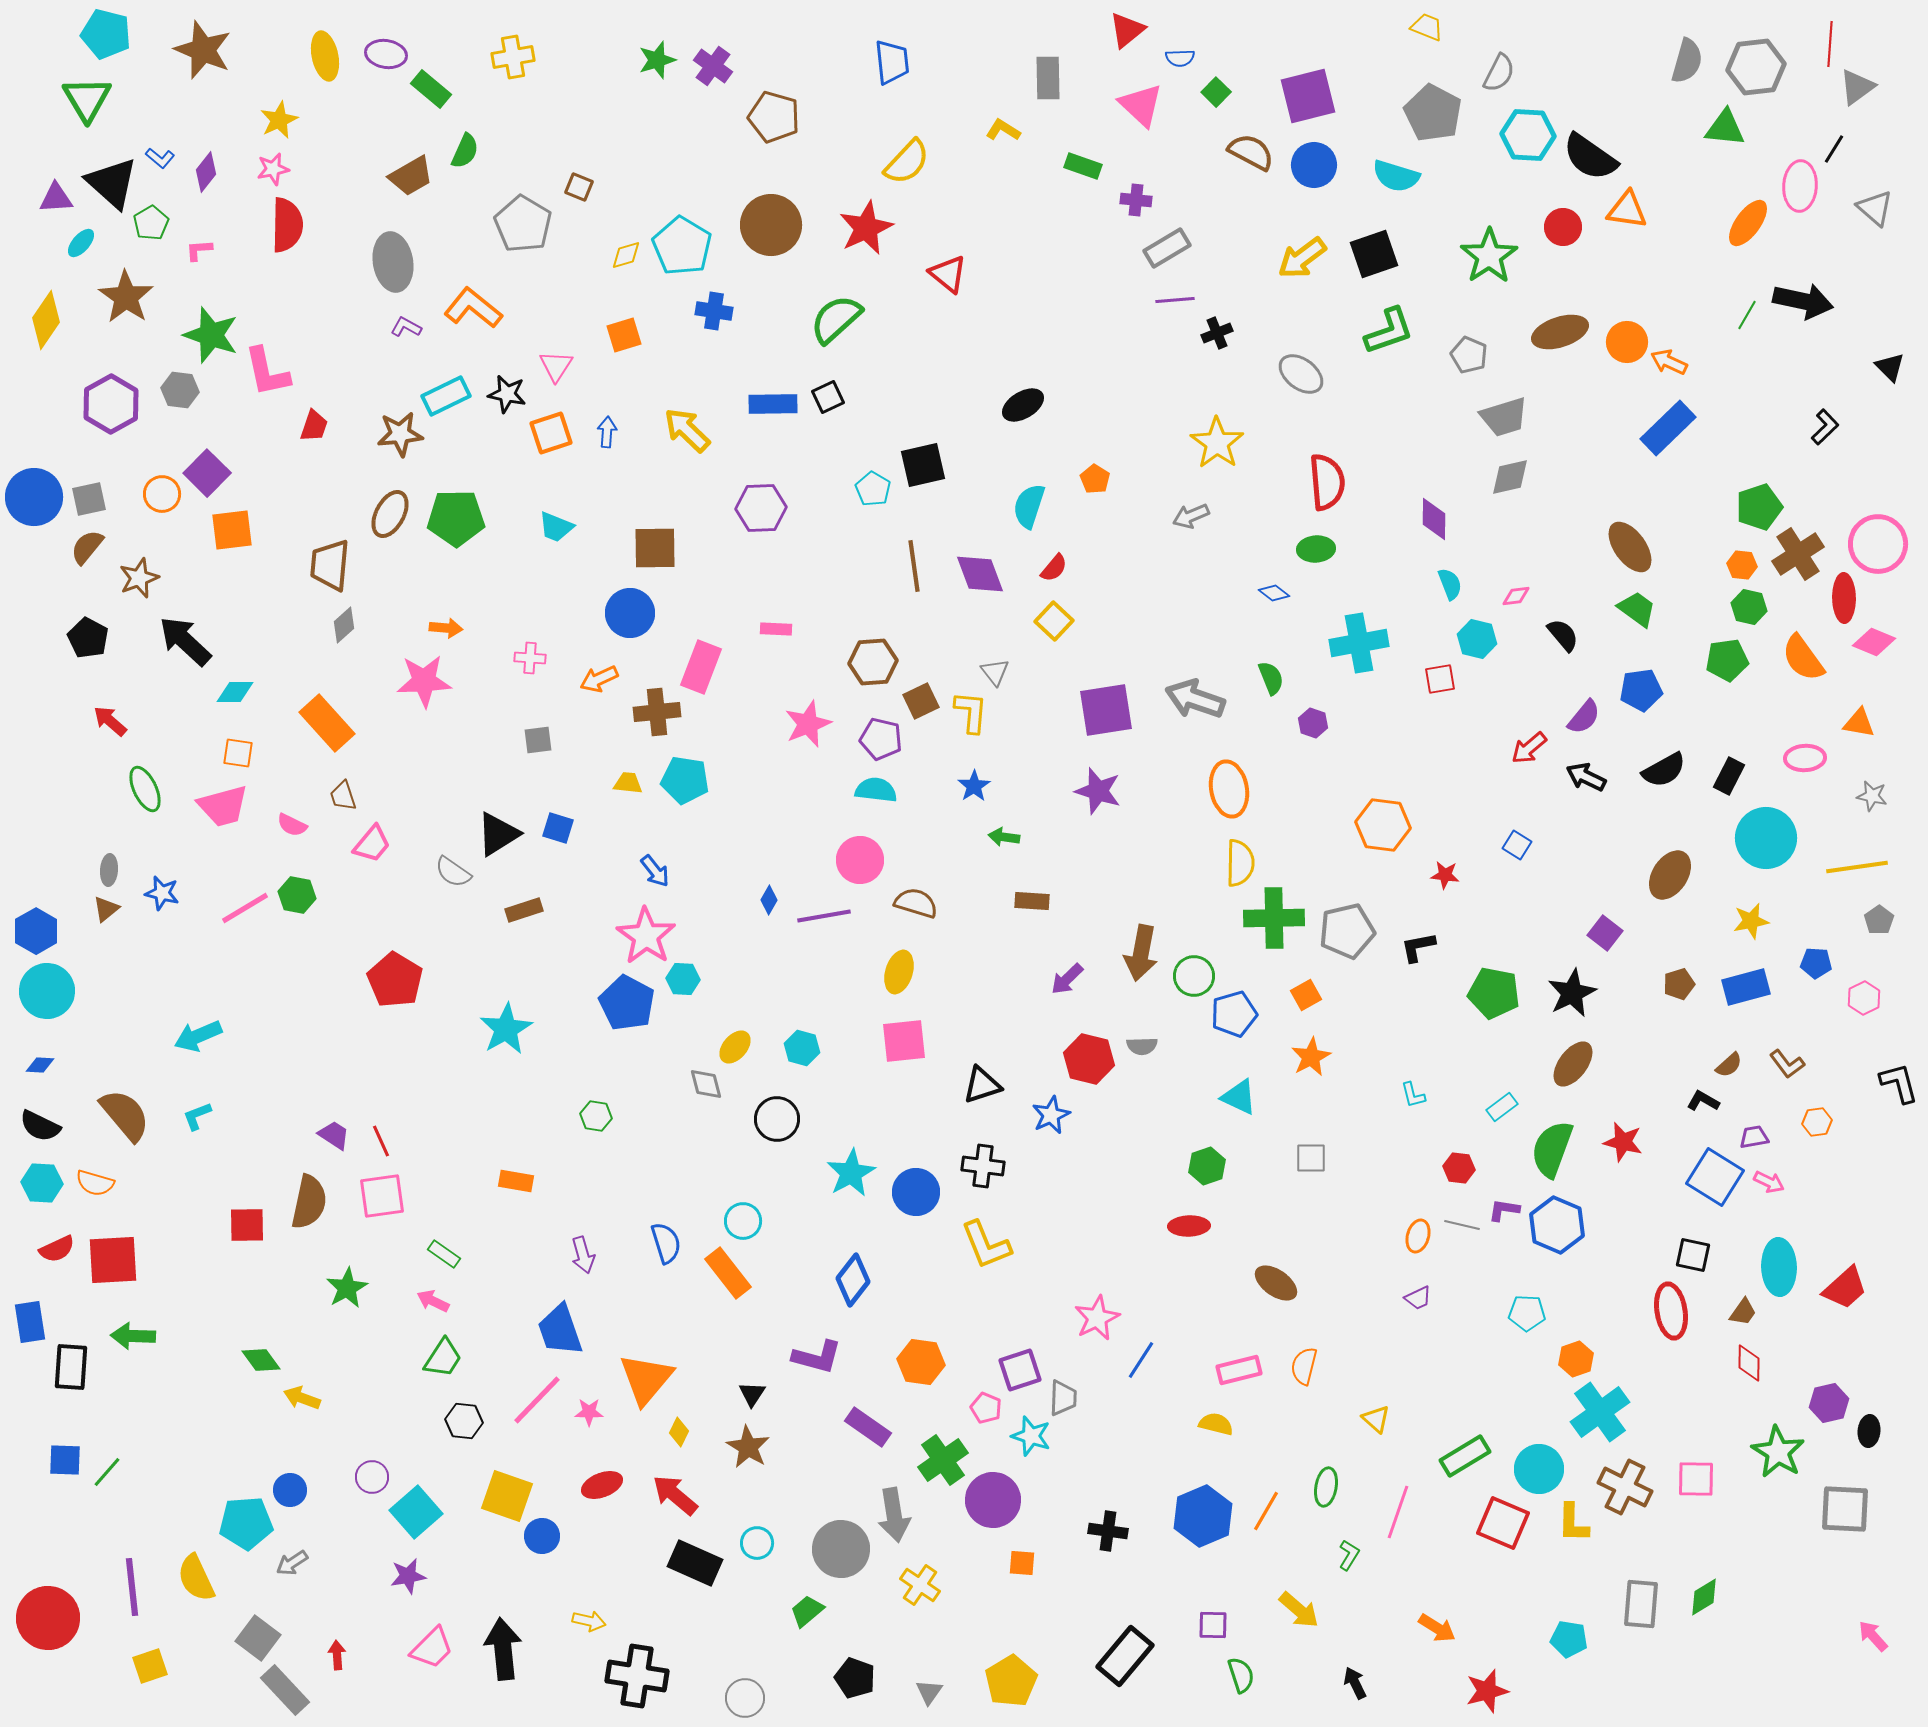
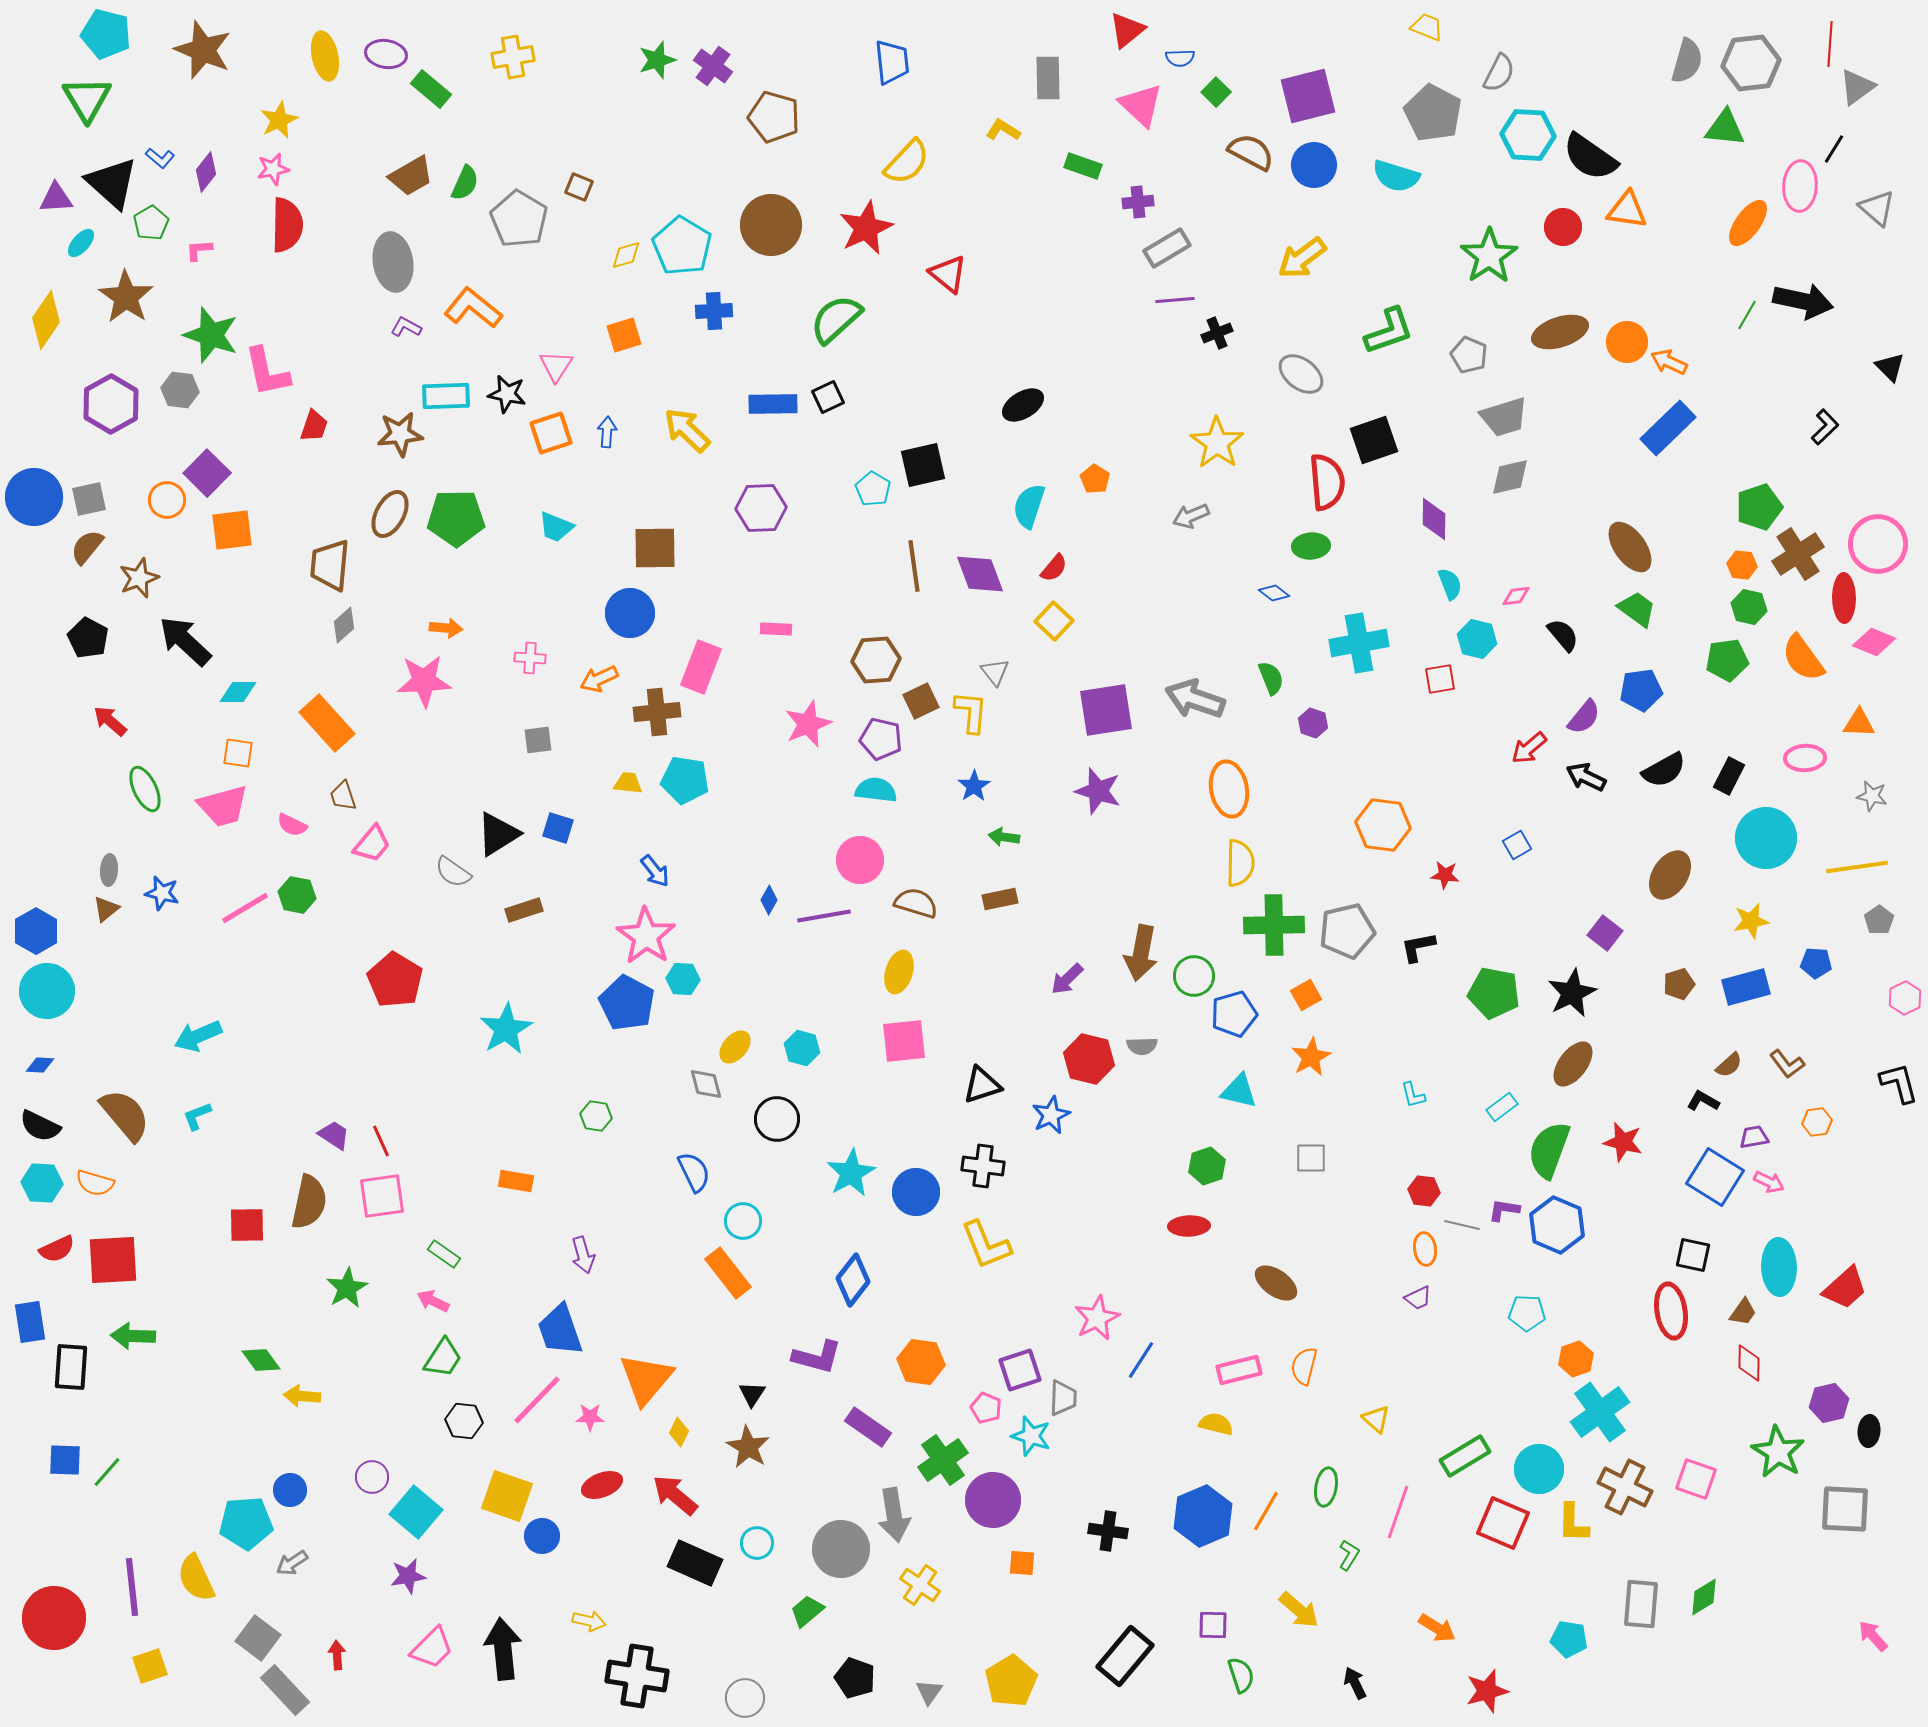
gray hexagon at (1756, 67): moved 5 px left, 4 px up
green semicircle at (465, 151): moved 32 px down
purple cross at (1136, 200): moved 2 px right, 2 px down; rotated 12 degrees counterclockwise
gray triangle at (1875, 208): moved 2 px right
gray pentagon at (523, 224): moved 4 px left, 5 px up
black square at (1374, 254): moved 186 px down
blue cross at (714, 311): rotated 12 degrees counterclockwise
cyan rectangle at (446, 396): rotated 24 degrees clockwise
orange circle at (162, 494): moved 5 px right, 6 px down
green ellipse at (1316, 549): moved 5 px left, 3 px up
brown hexagon at (873, 662): moved 3 px right, 2 px up
cyan diamond at (235, 692): moved 3 px right
orange triangle at (1859, 723): rotated 8 degrees counterclockwise
blue square at (1517, 845): rotated 28 degrees clockwise
brown rectangle at (1032, 901): moved 32 px left, 2 px up; rotated 16 degrees counterclockwise
green cross at (1274, 918): moved 7 px down
pink hexagon at (1864, 998): moved 41 px right
cyan triangle at (1239, 1097): moved 6 px up; rotated 12 degrees counterclockwise
green semicircle at (1552, 1149): moved 3 px left, 1 px down
red hexagon at (1459, 1168): moved 35 px left, 23 px down
orange ellipse at (1418, 1236): moved 7 px right, 13 px down; rotated 24 degrees counterclockwise
blue semicircle at (666, 1243): moved 28 px right, 71 px up; rotated 9 degrees counterclockwise
yellow arrow at (302, 1398): moved 2 px up; rotated 15 degrees counterclockwise
pink star at (589, 1412): moved 1 px right, 5 px down
pink square at (1696, 1479): rotated 18 degrees clockwise
cyan square at (416, 1512): rotated 9 degrees counterclockwise
red circle at (48, 1618): moved 6 px right
